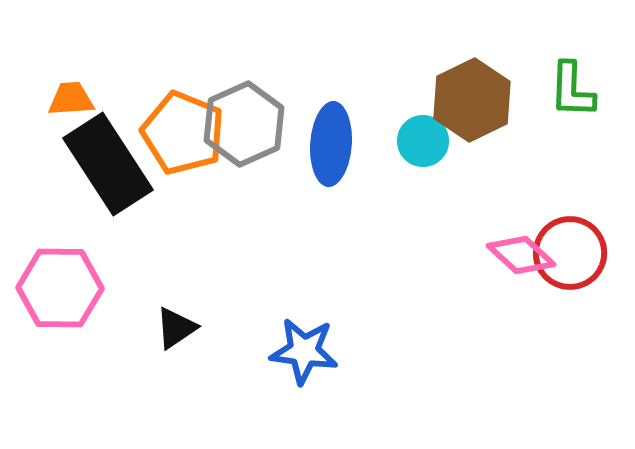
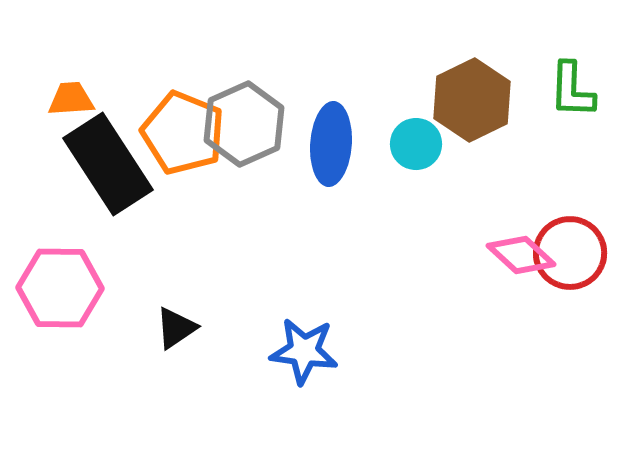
cyan circle: moved 7 px left, 3 px down
